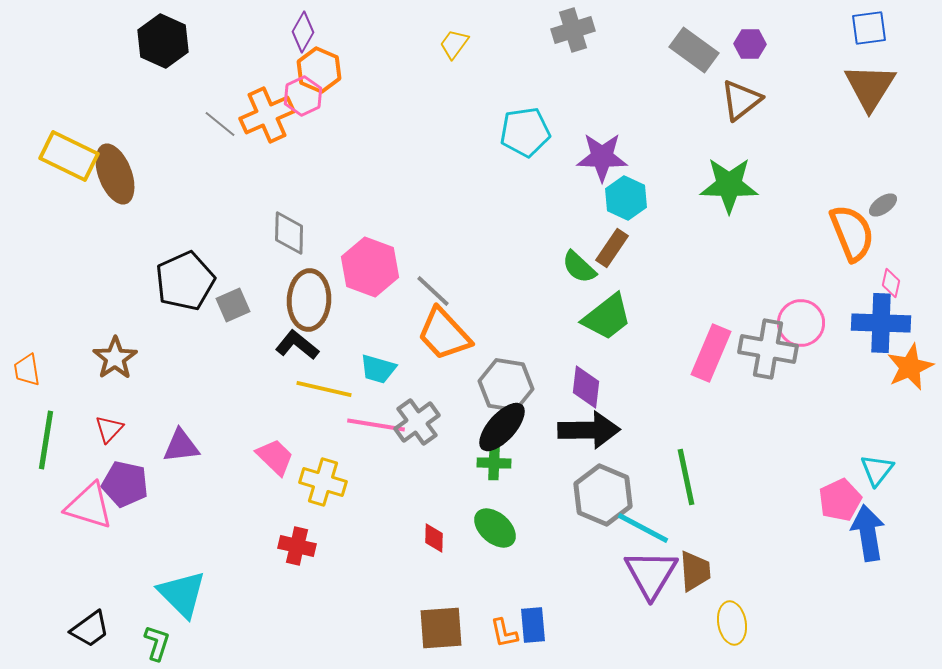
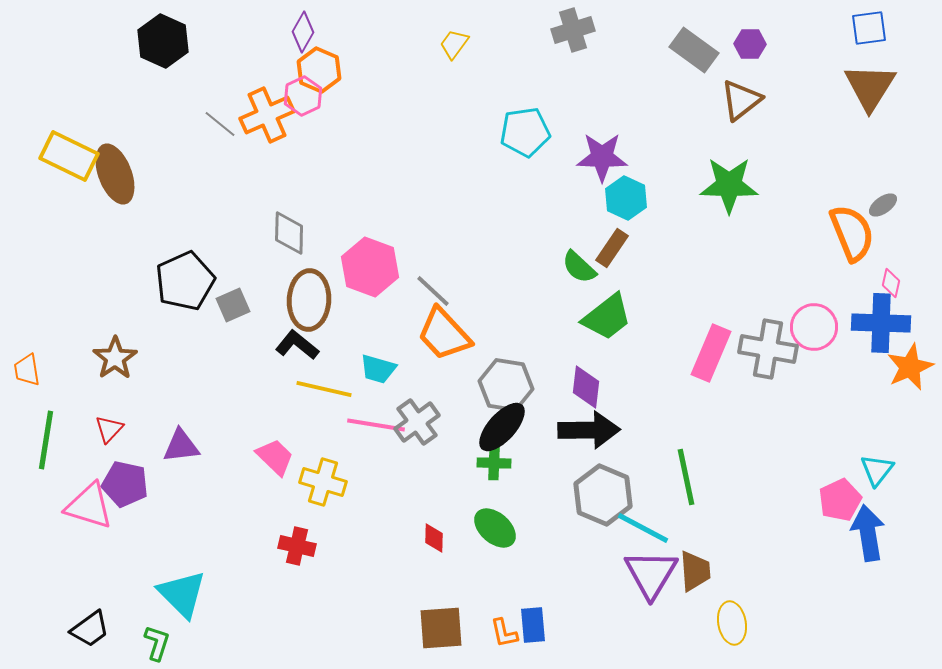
pink circle at (801, 323): moved 13 px right, 4 px down
